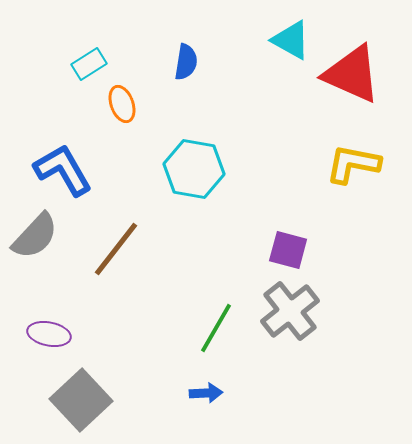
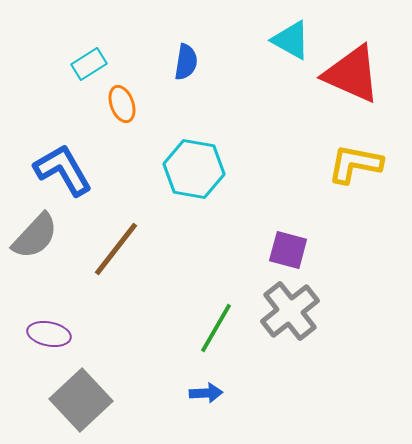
yellow L-shape: moved 2 px right
